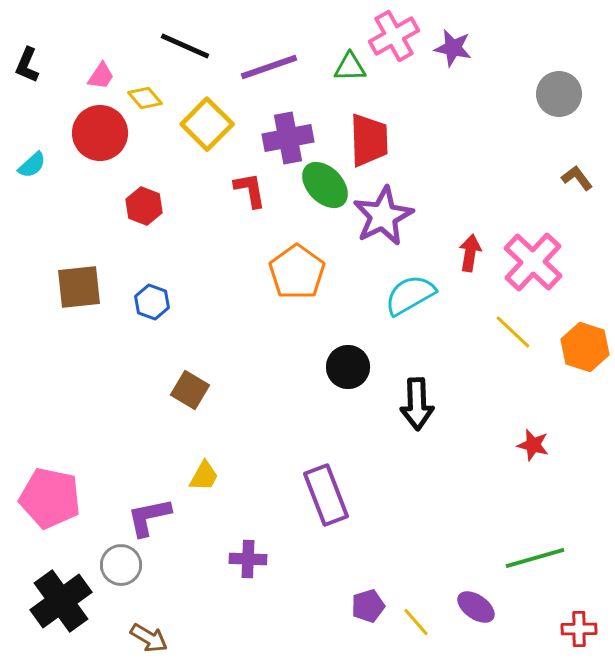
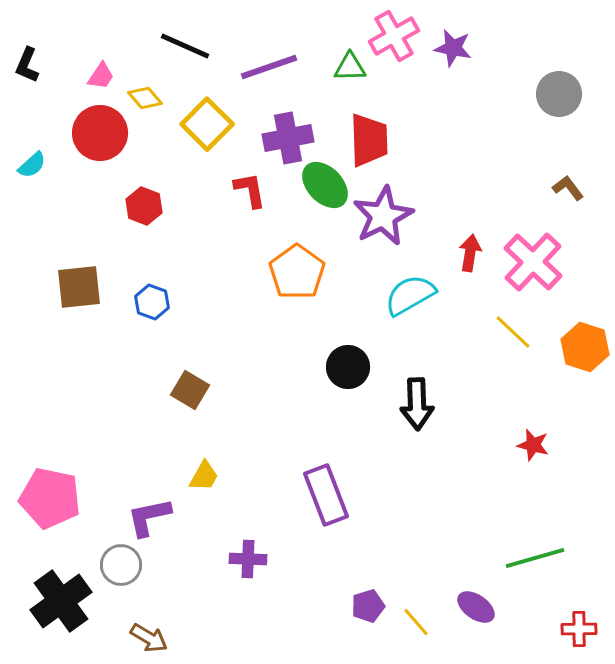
brown L-shape at (577, 178): moved 9 px left, 10 px down
